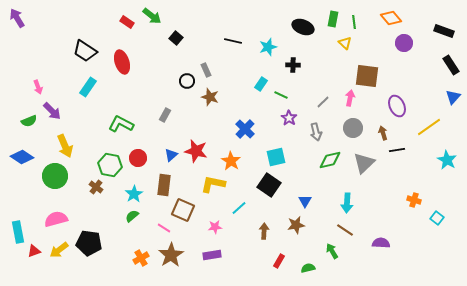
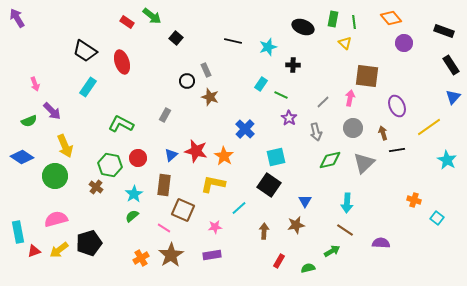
pink arrow at (38, 87): moved 3 px left, 3 px up
orange star at (231, 161): moved 7 px left, 5 px up
black pentagon at (89, 243): rotated 25 degrees counterclockwise
green arrow at (332, 251): rotated 91 degrees clockwise
